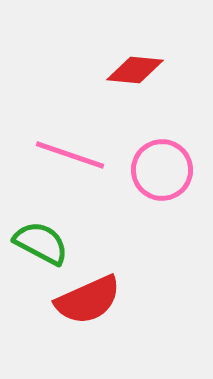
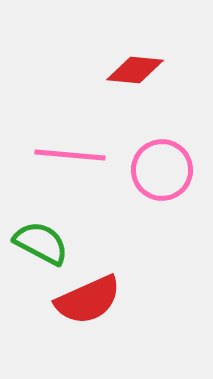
pink line: rotated 14 degrees counterclockwise
